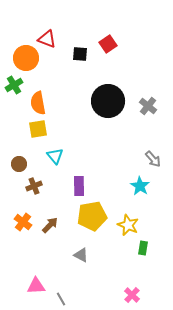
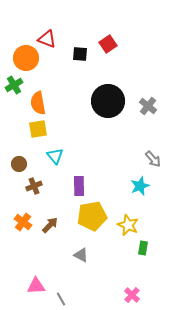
cyan star: rotated 18 degrees clockwise
